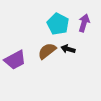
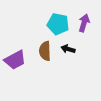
cyan pentagon: rotated 15 degrees counterclockwise
brown semicircle: moved 2 px left; rotated 54 degrees counterclockwise
